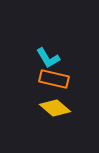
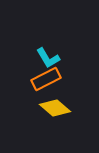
orange rectangle: moved 8 px left; rotated 40 degrees counterclockwise
